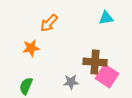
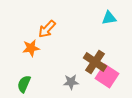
cyan triangle: moved 3 px right
orange arrow: moved 2 px left, 6 px down
brown cross: rotated 30 degrees clockwise
green semicircle: moved 2 px left, 2 px up
